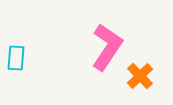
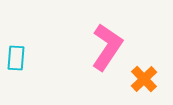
orange cross: moved 4 px right, 3 px down
